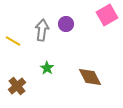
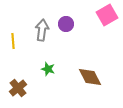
yellow line: rotated 56 degrees clockwise
green star: moved 1 px right, 1 px down; rotated 16 degrees counterclockwise
brown cross: moved 1 px right, 2 px down
